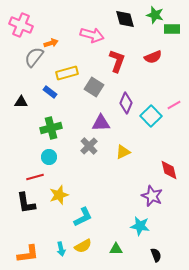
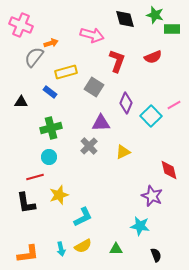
yellow rectangle: moved 1 px left, 1 px up
